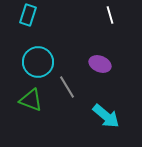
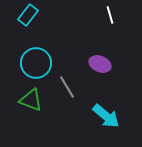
cyan rectangle: rotated 20 degrees clockwise
cyan circle: moved 2 px left, 1 px down
